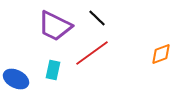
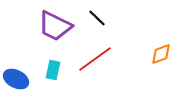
red line: moved 3 px right, 6 px down
